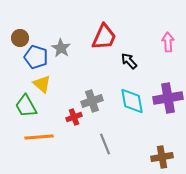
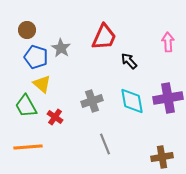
brown circle: moved 7 px right, 8 px up
red cross: moved 19 px left; rotated 35 degrees counterclockwise
orange line: moved 11 px left, 10 px down
